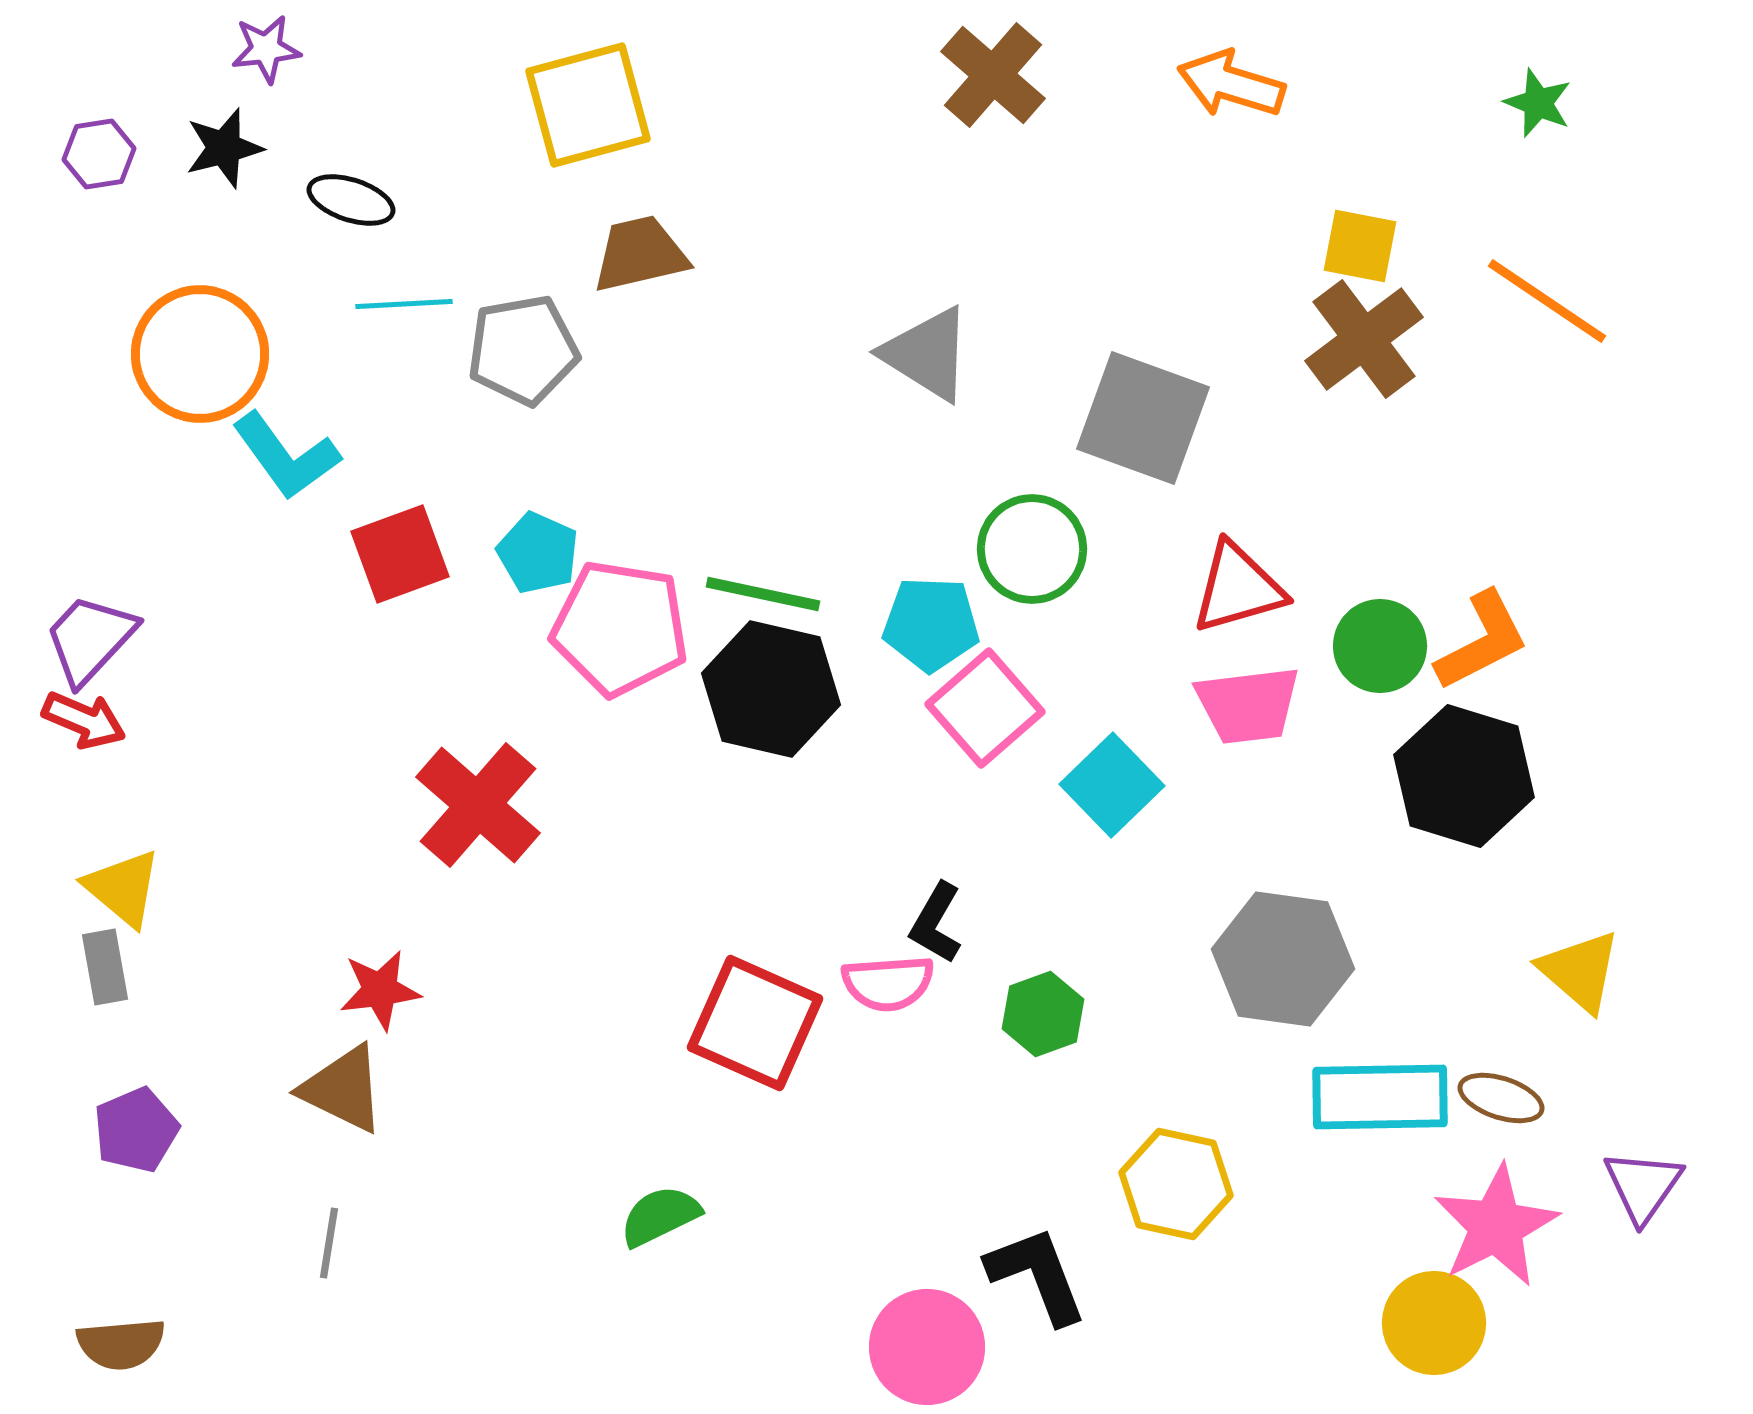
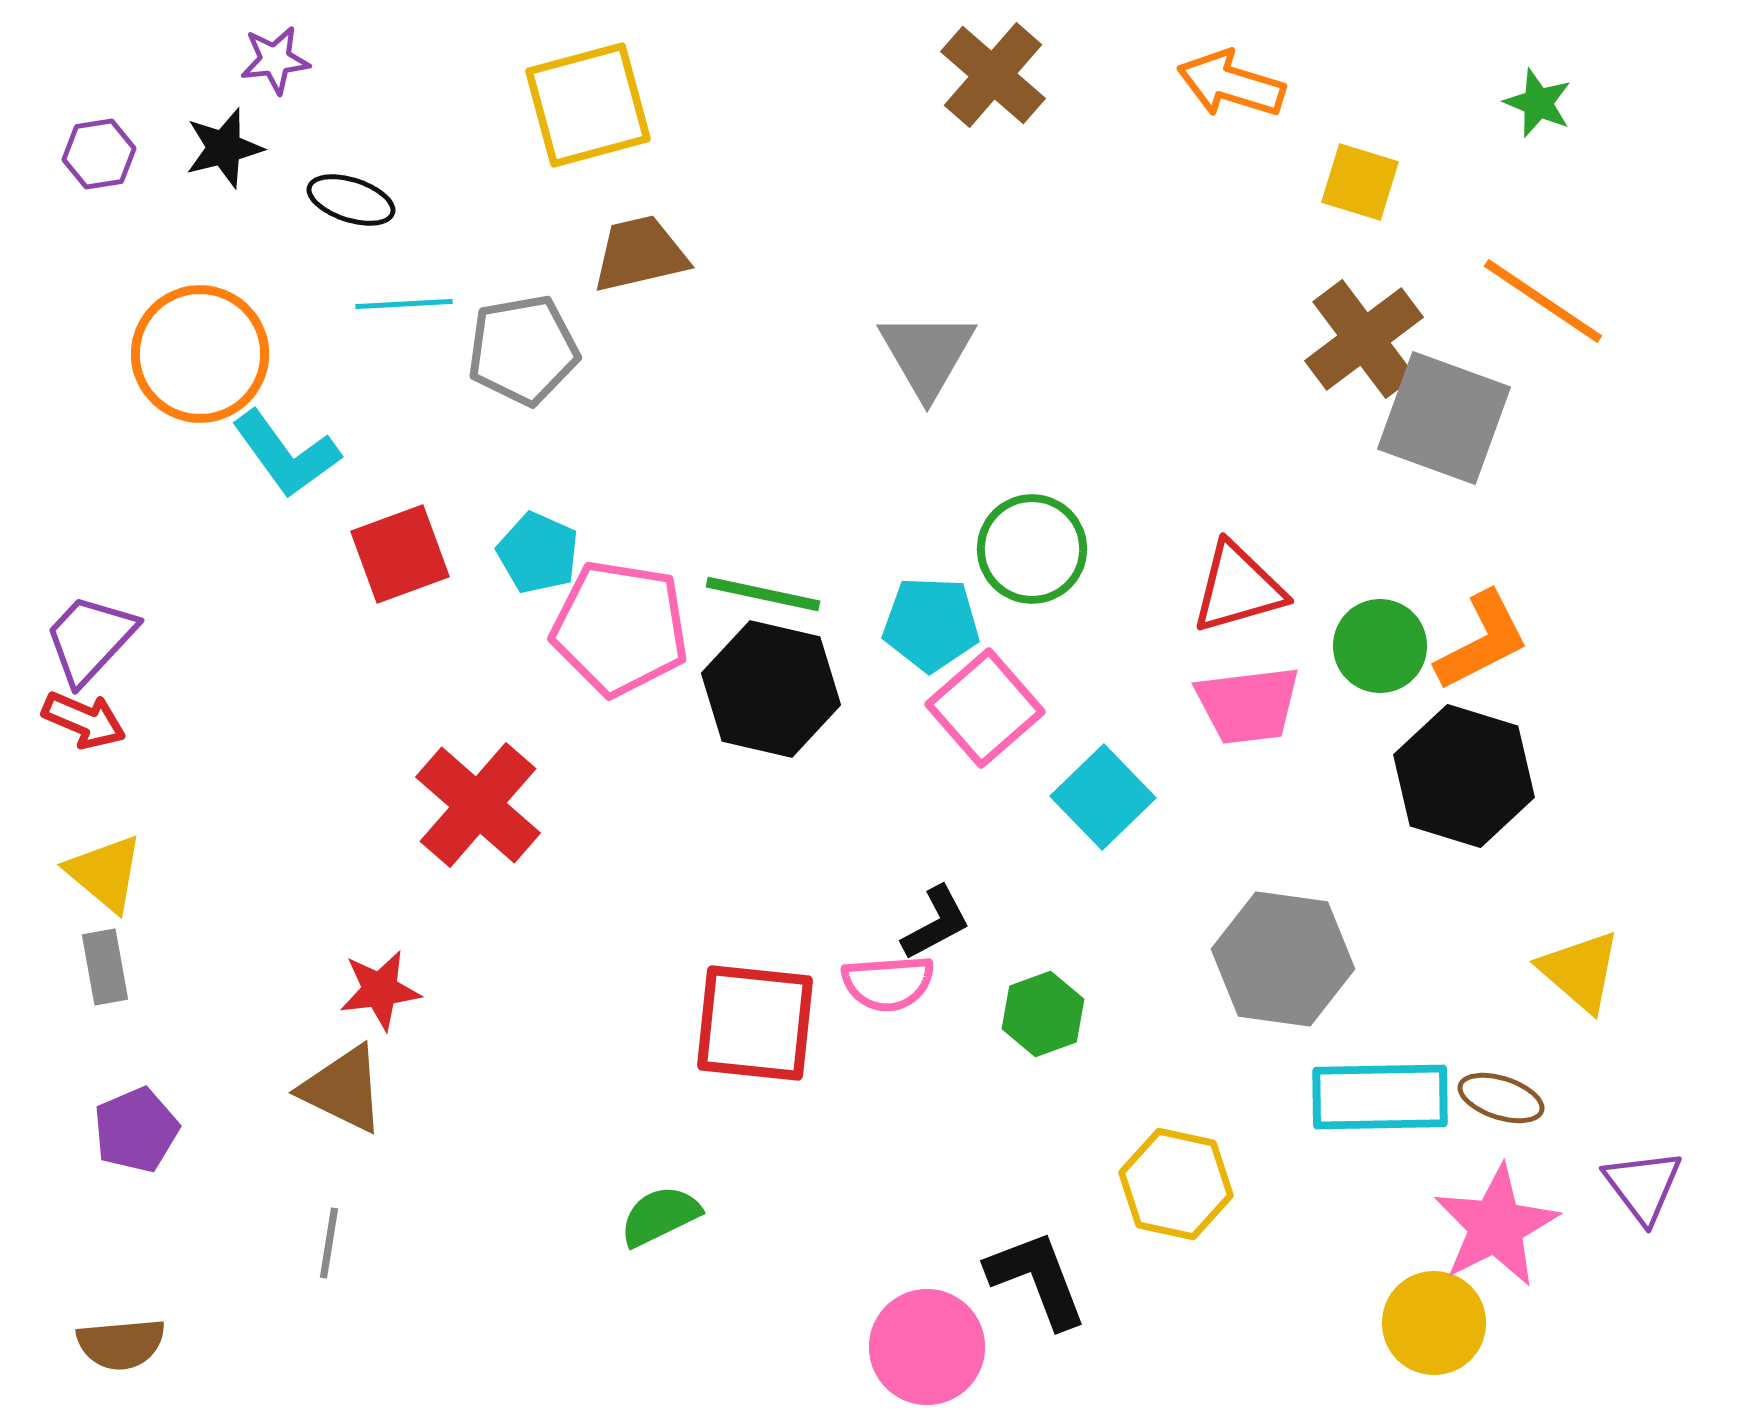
purple star at (266, 49): moved 9 px right, 11 px down
yellow square at (1360, 246): moved 64 px up; rotated 6 degrees clockwise
orange line at (1547, 301): moved 4 px left
gray triangle at (927, 354): rotated 28 degrees clockwise
gray square at (1143, 418): moved 301 px right
cyan L-shape at (286, 456): moved 2 px up
cyan square at (1112, 785): moved 9 px left, 12 px down
yellow triangle at (123, 888): moved 18 px left, 15 px up
black L-shape at (936, 923): rotated 148 degrees counterclockwise
red square at (755, 1023): rotated 18 degrees counterclockwise
purple triangle at (1643, 1186): rotated 12 degrees counterclockwise
black L-shape at (1037, 1275): moved 4 px down
